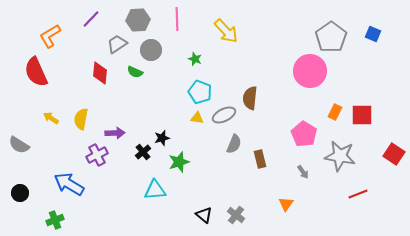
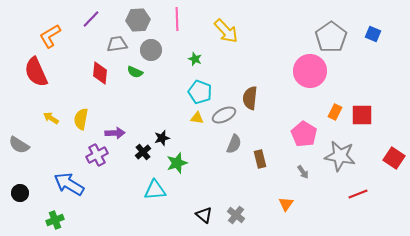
gray trapezoid at (117, 44): rotated 25 degrees clockwise
red square at (394, 154): moved 4 px down
green star at (179, 162): moved 2 px left, 1 px down
